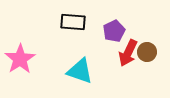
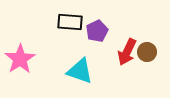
black rectangle: moved 3 px left
purple pentagon: moved 17 px left
red arrow: moved 1 px left, 1 px up
